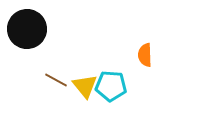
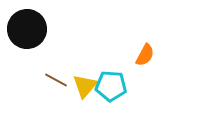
orange semicircle: rotated 150 degrees counterclockwise
yellow triangle: rotated 20 degrees clockwise
